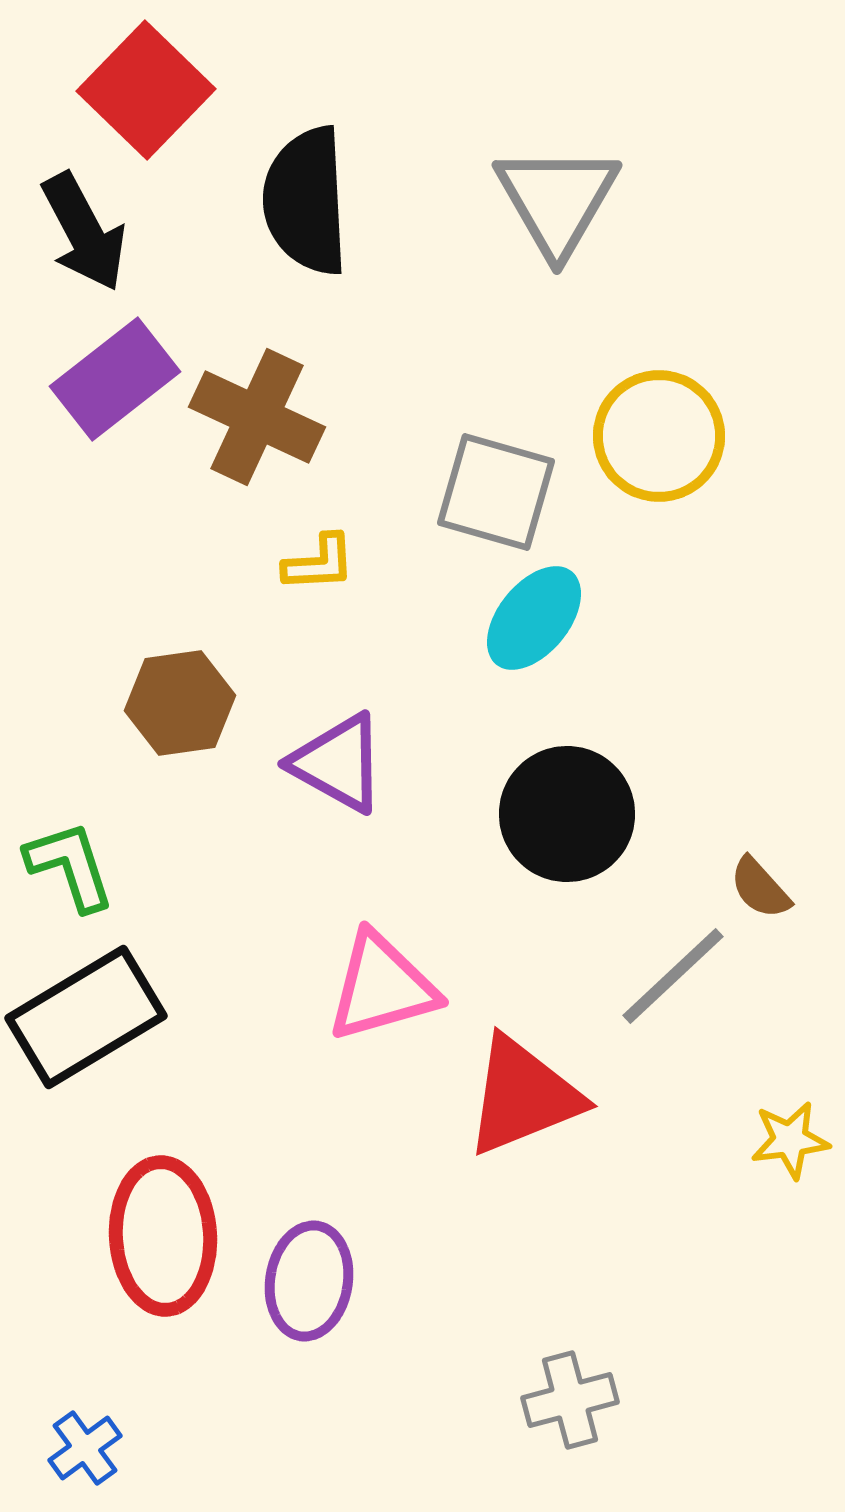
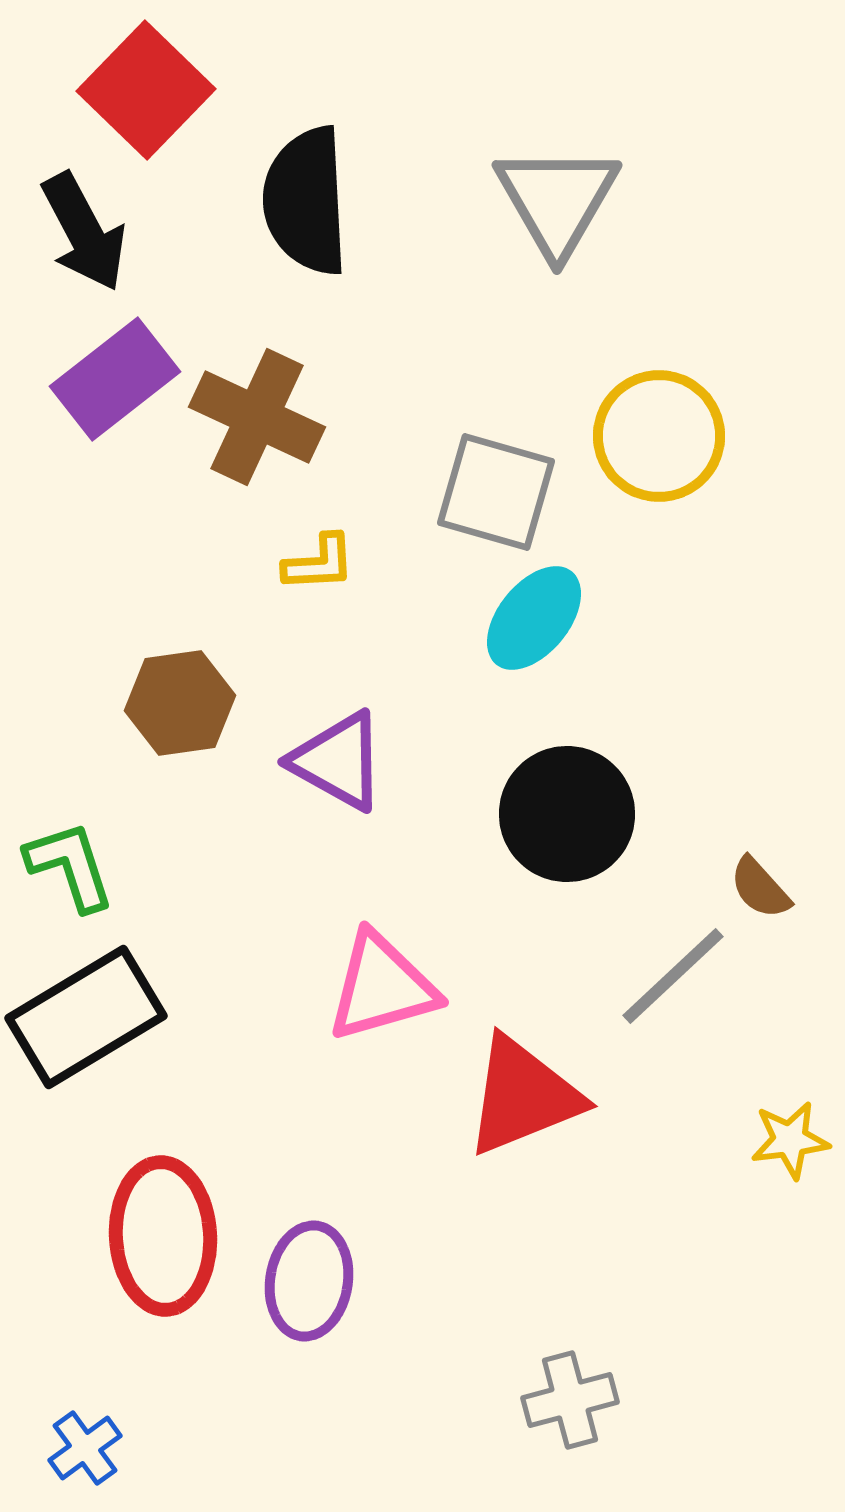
purple triangle: moved 2 px up
